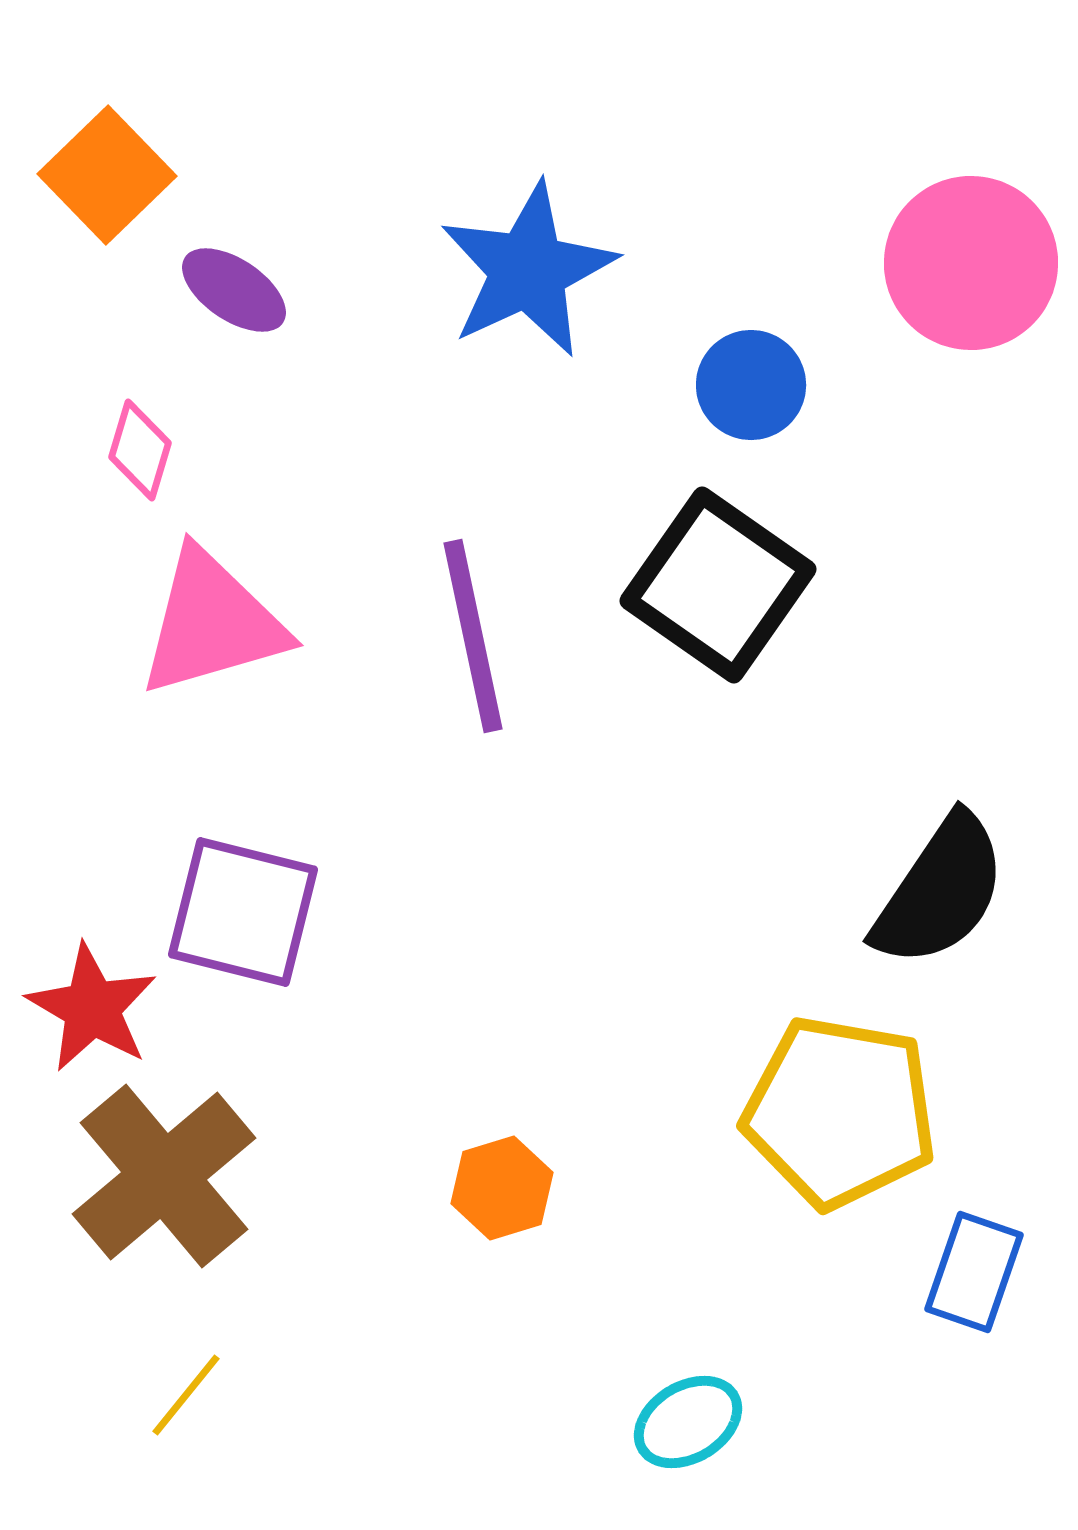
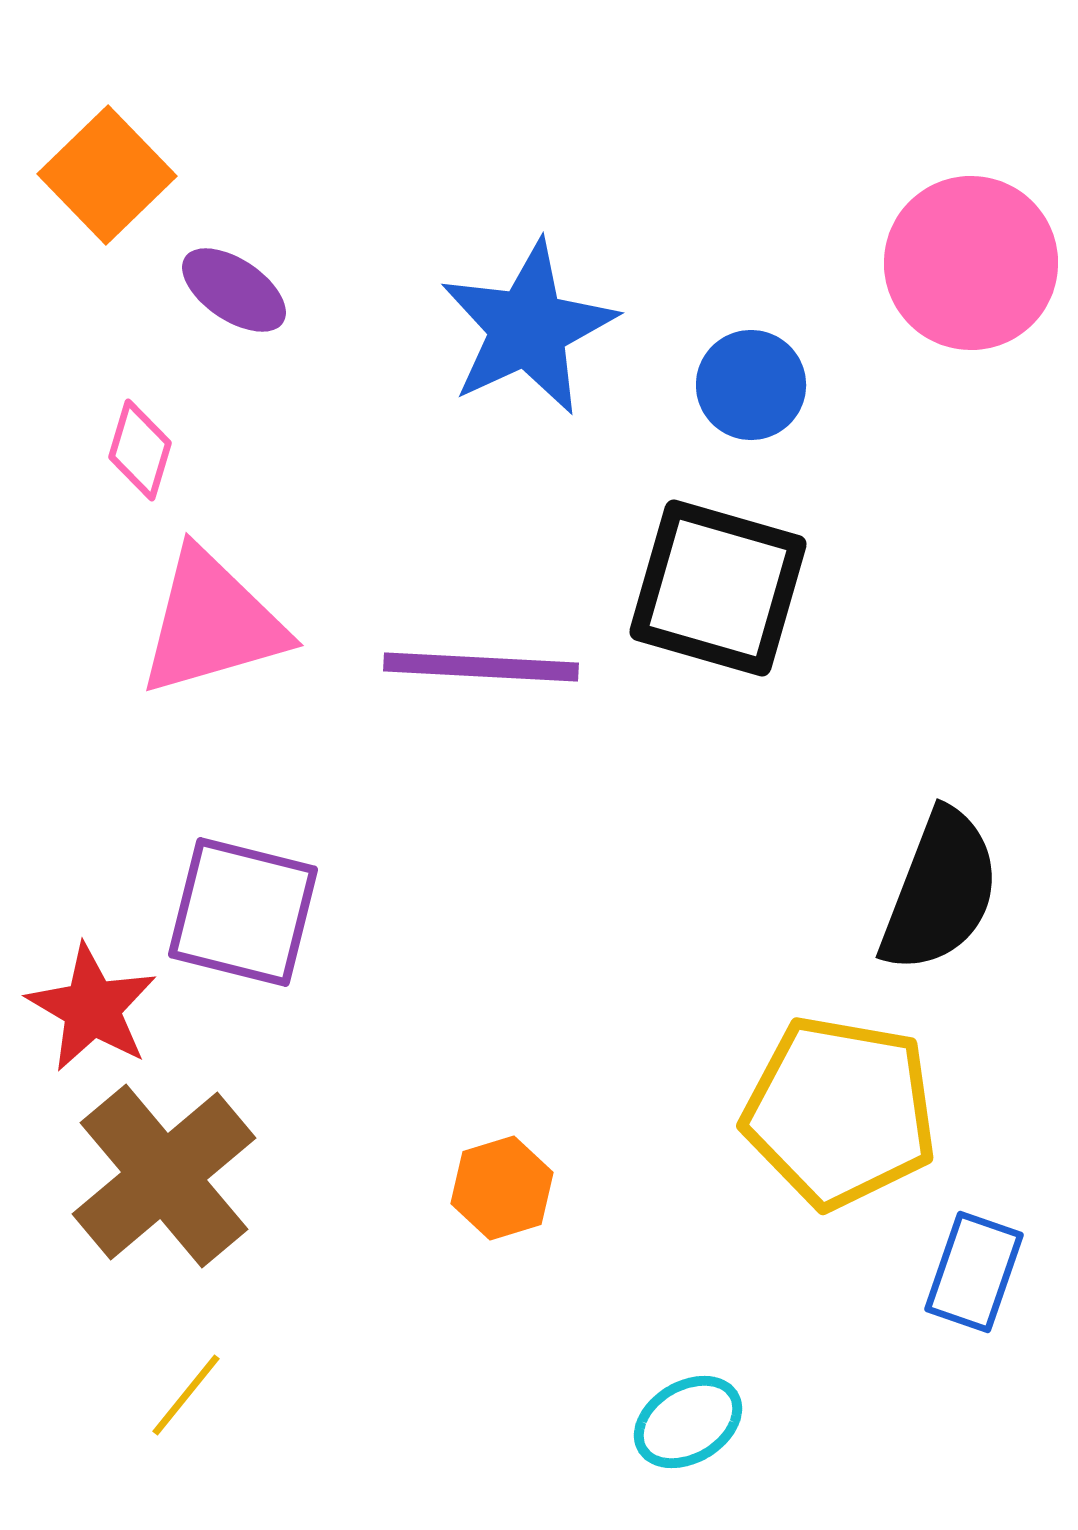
blue star: moved 58 px down
black square: moved 3 px down; rotated 19 degrees counterclockwise
purple line: moved 8 px right, 31 px down; rotated 75 degrees counterclockwise
black semicircle: rotated 13 degrees counterclockwise
